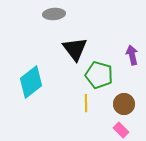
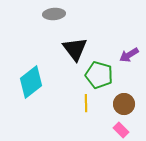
purple arrow: moved 3 px left; rotated 108 degrees counterclockwise
